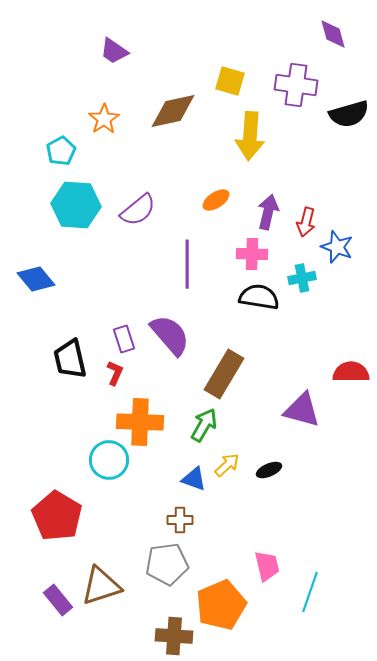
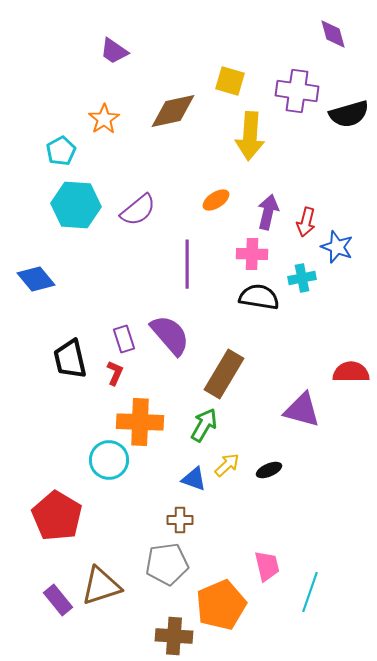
purple cross at (296, 85): moved 1 px right, 6 px down
